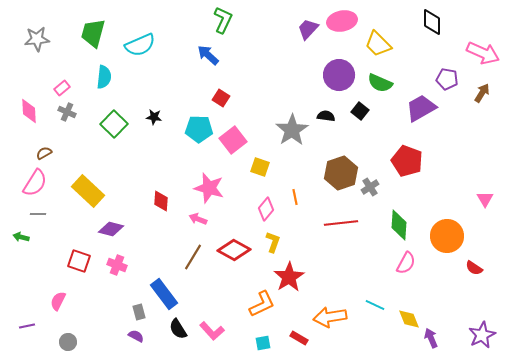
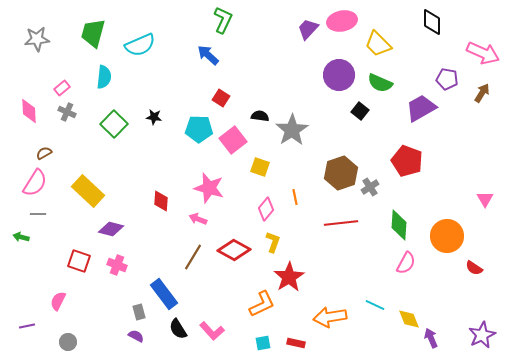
black semicircle at (326, 116): moved 66 px left
red rectangle at (299, 338): moved 3 px left, 5 px down; rotated 18 degrees counterclockwise
